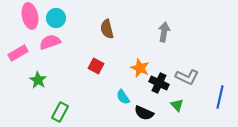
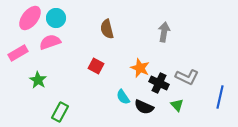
pink ellipse: moved 2 px down; rotated 50 degrees clockwise
black semicircle: moved 6 px up
